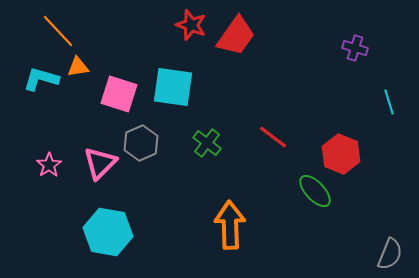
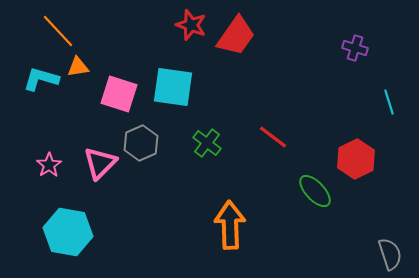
red hexagon: moved 15 px right, 5 px down; rotated 12 degrees clockwise
cyan hexagon: moved 40 px left
gray semicircle: rotated 40 degrees counterclockwise
